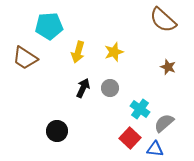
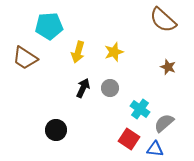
black circle: moved 1 px left, 1 px up
red square: moved 1 px left, 1 px down; rotated 10 degrees counterclockwise
